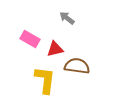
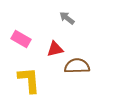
pink rectangle: moved 9 px left
brown semicircle: rotated 10 degrees counterclockwise
yellow L-shape: moved 16 px left; rotated 12 degrees counterclockwise
